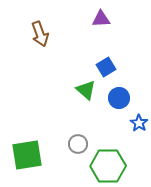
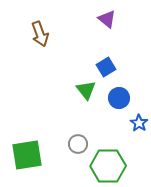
purple triangle: moved 6 px right; rotated 42 degrees clockwise
green triangle: rotated 10 degrees clockwise
